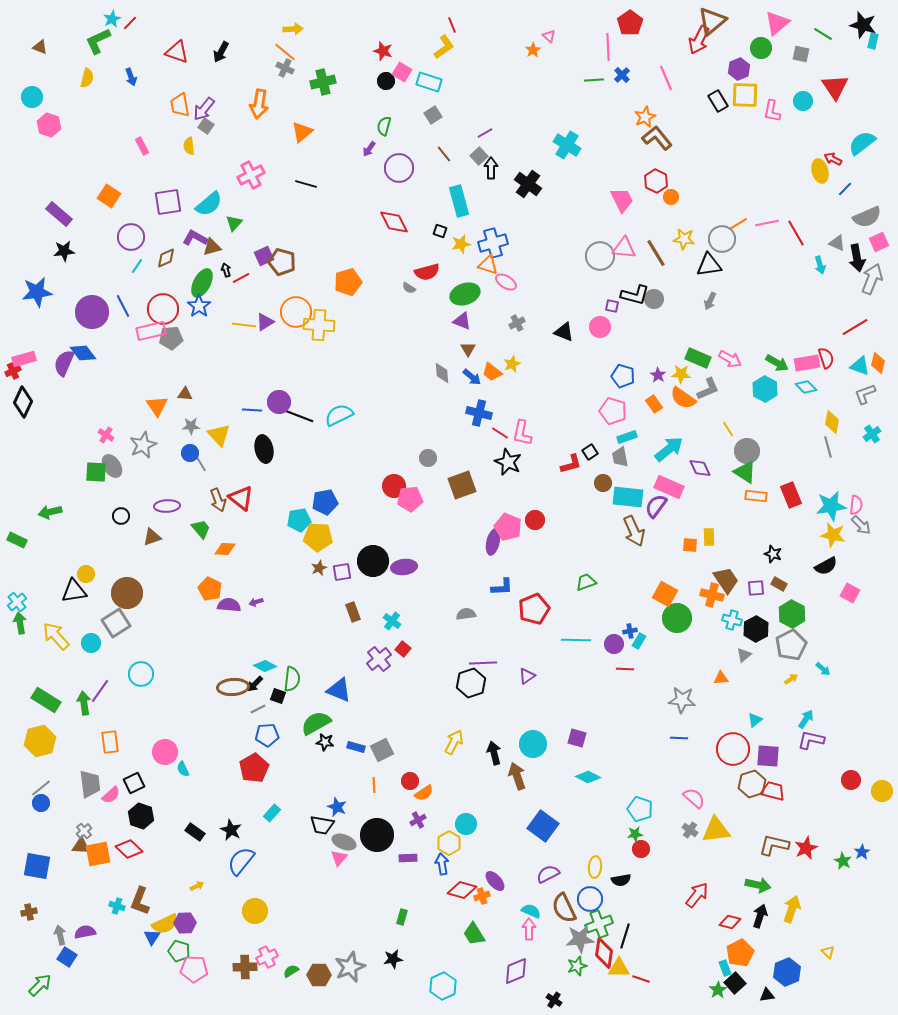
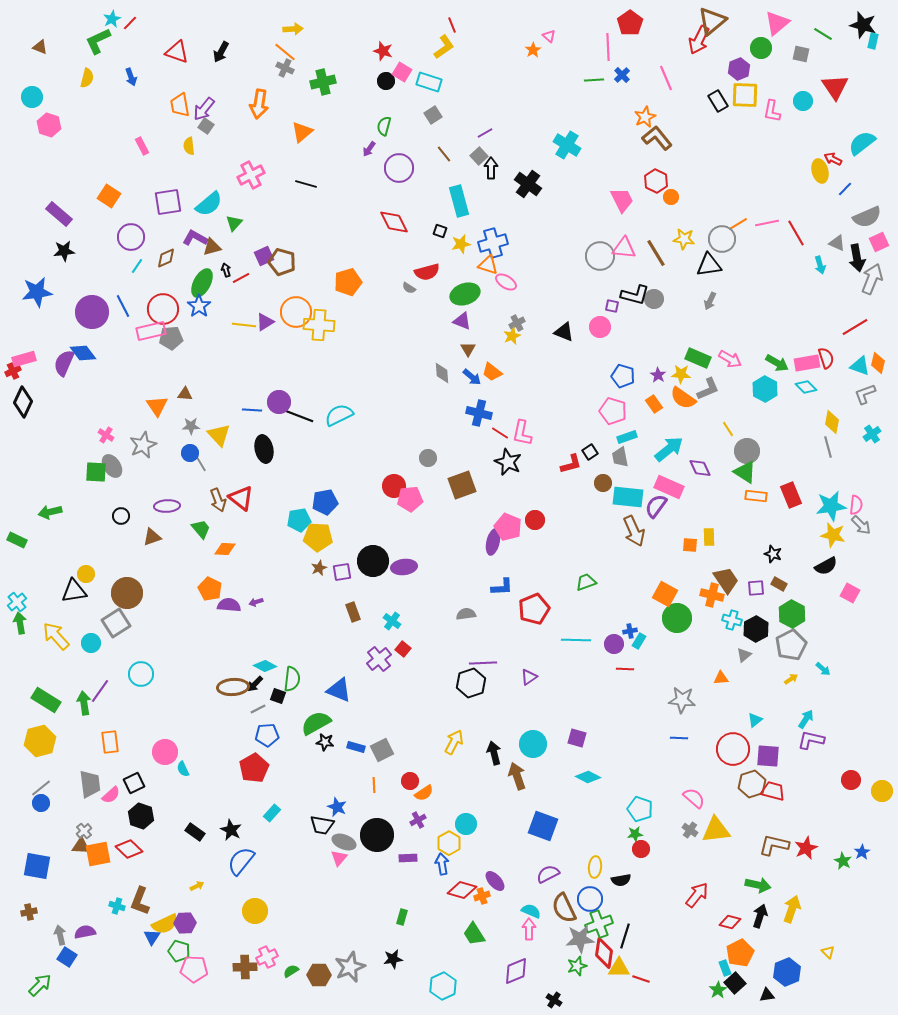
yellow star at (512, 364): moved 28 px up
purple triangle at (527, 676): moved 2 px right, 1 px down
blue square at (543, 826): rotated 16 degrees counterclockwise
